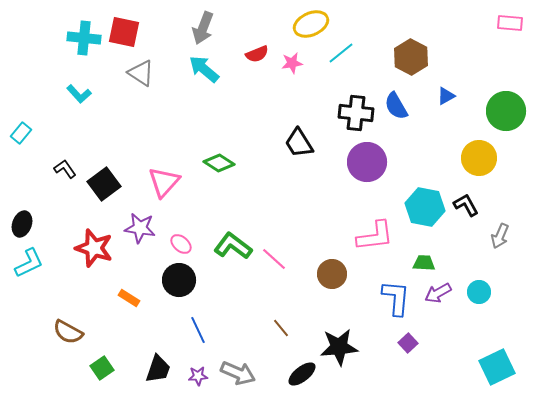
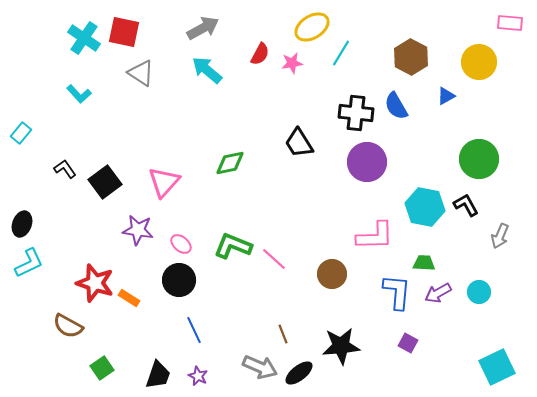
yellow ellipse at (311, 24): moved 1 px right, 3 px down; rotated 8 degrees counterclockwise
gray arrow at (203, 28): rotated 140 degrees counterclockwise
cyan cross at (84, 38): rotated 28 degrees clockwise
cyan line at (341, 53): rotated 20 degrees counterclockwise
red semicircle at (257, 54): moved 3 px right; rotated 40 degrees counterclockwise
cyan arrow at (204, 69): moved 3 px right, 1 px down
green circle at (506, 111): moved 27 px left, 48 px down
yellow circle at (479, 158): moved 96 px up
green diamond at (219, 163): moved 11 px right; rotated 44 degrees counterclockwise
black square at (104, 184): moved 1 px right, 2 px up
purple star at (140, 228): moved 2 px left, 2 px down
pink L-shape at (375, 236): rotated 6 degrees clockwise
green L-shape at (233, 246): rotated 15 degrees counterclockwise
red star at (94, 248): moved 1 px right, 35 px down
blue L-shape at (396, 298): moved 1 px right, 6 px up
brown line at (281, 328): moved 2 px right, 6 px down; rotated 18 degrees clockwise
blue line at (198, 330): moved 4 px left
brown semicircle at (68, 332): moved 6 px up
purple square at (408, 343): rotated 18 degrees counterclockwise
black star at (339, 347): moved 2 px right, 1 px up
black trapezoid at (158, 369): moved 6 px down
gray arrow at (238, 373): moved 22 px right, 6 px up
black ellipse at (302, 374): moved 3 px left, 1 px up
purple star at (198, 376): rotated 30 degrees clockwise
